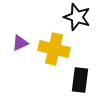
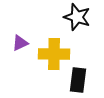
yellow cross: moved 5 px down; rotated 12 degrees counterclockwise
black rectangle: moved 2 px left
